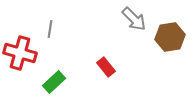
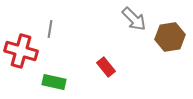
red cross: moved 1 px right, 2 px up
green rectangle: rotated 55 degrees clockwise
